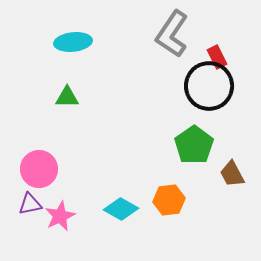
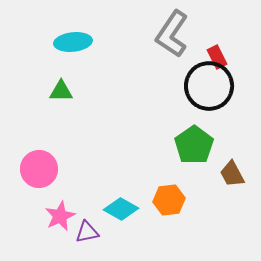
green triangle: moved 6 px left, 6 px up
purple triangle: moved 57 px right, 28 px down
